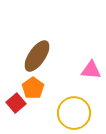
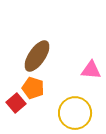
orange pentagon: rotated 20 degrees counterclockwise
yellow circle: moved 1 px right
